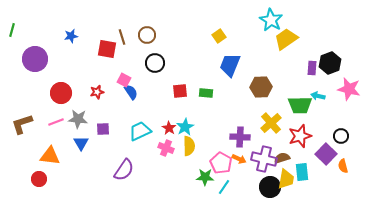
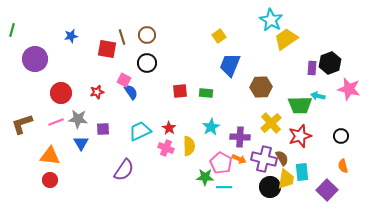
black circle at (155, 63): moved 8 px left
cyan star at (185, 127): moved 26 px right
purple square at (326, 154): moved 1 px right, 36 px down
brown semicircle at (282, 158): rotated 77 degrees clockwise
red circle at (39, 179): moved 11 px right, 1 px down
cyan line at (224, 187): rotated 56 degrees clockwise
